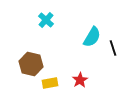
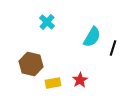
cyan cross: moved 1 px right, 2 px down
black line: rotated 35 degrees clockwise
yellow rectangle: moved 3 px right
